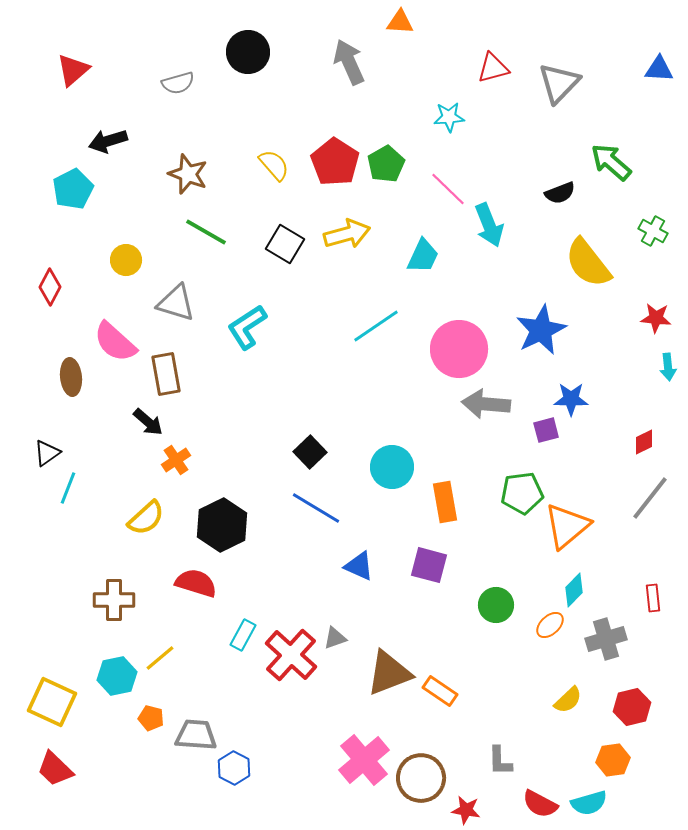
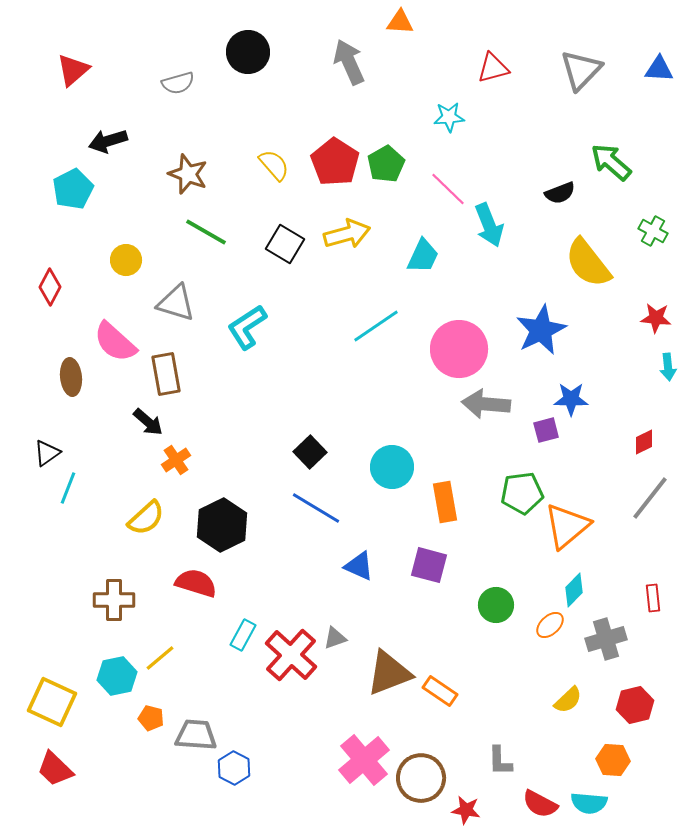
gray triangle at (559, 83): moved 22 px right, 13 px up
red hexagon at (632, 707): moved 3 px right, 2 px up
orange hexagon at (613, 760): rotated 12 degrees clockwise
cyan semicircle at (589, 803): rotated 21 degrees clockwise
